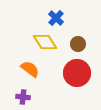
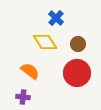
orange semicircle: moved 2 px down
